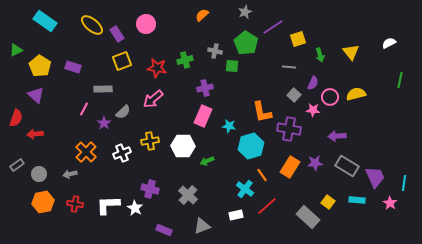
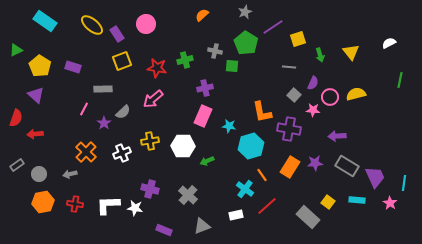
white star at (135, 208): rotated 21 degrees counterclockwise
